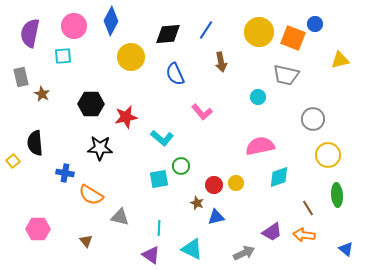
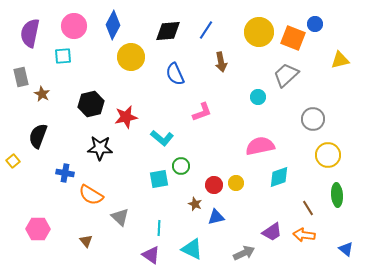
blue diamond at (111, 21): moved 2 px right, 4 px down
black diamond at (168, 34): moved 3 px up
gray trapezoid at (286, 75): rotated 124 degrees clockwise
black hexagon at (91, 104): rotated 15 degrees counterclockwise
pink L-shape at (202, 112): rotated 70 degrees counterclockwise
black semicircle at (35, 143): moved 3 px right, 7 px up; rotated 25 degrees clockwise
brown star at (197, 203): moved 2 px left, 1 px down
gray triangle at (120, 217): rotated 30 degrees clockwise
